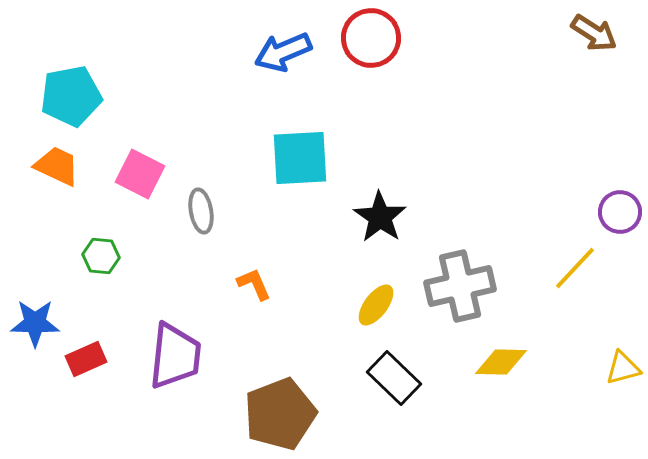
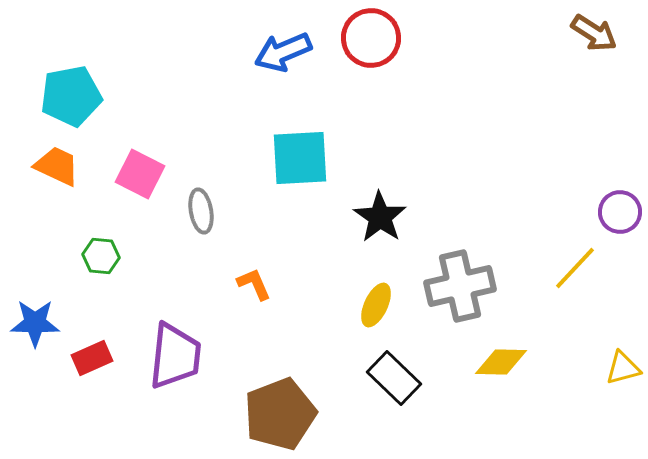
yellow ellipse: rotated 12 degrees counterclockwise
red rectangle: moved 6 px right, 1 px up
